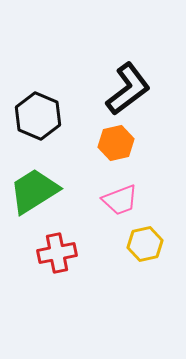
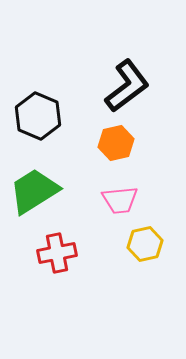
black L-shape: moved 1 px left, 3 px up
pink trapezoid: rotated 15 degrees clockwise
